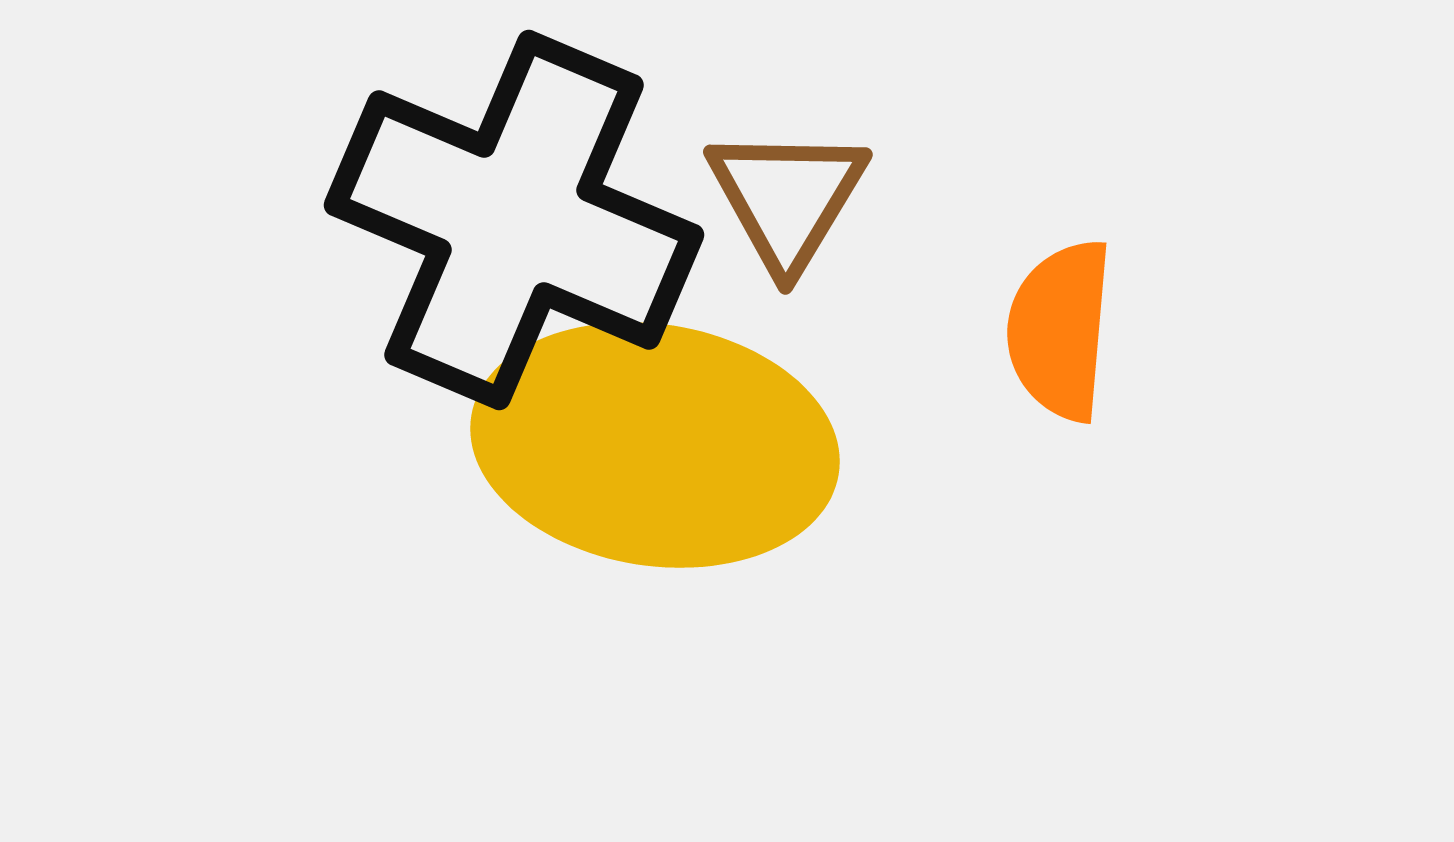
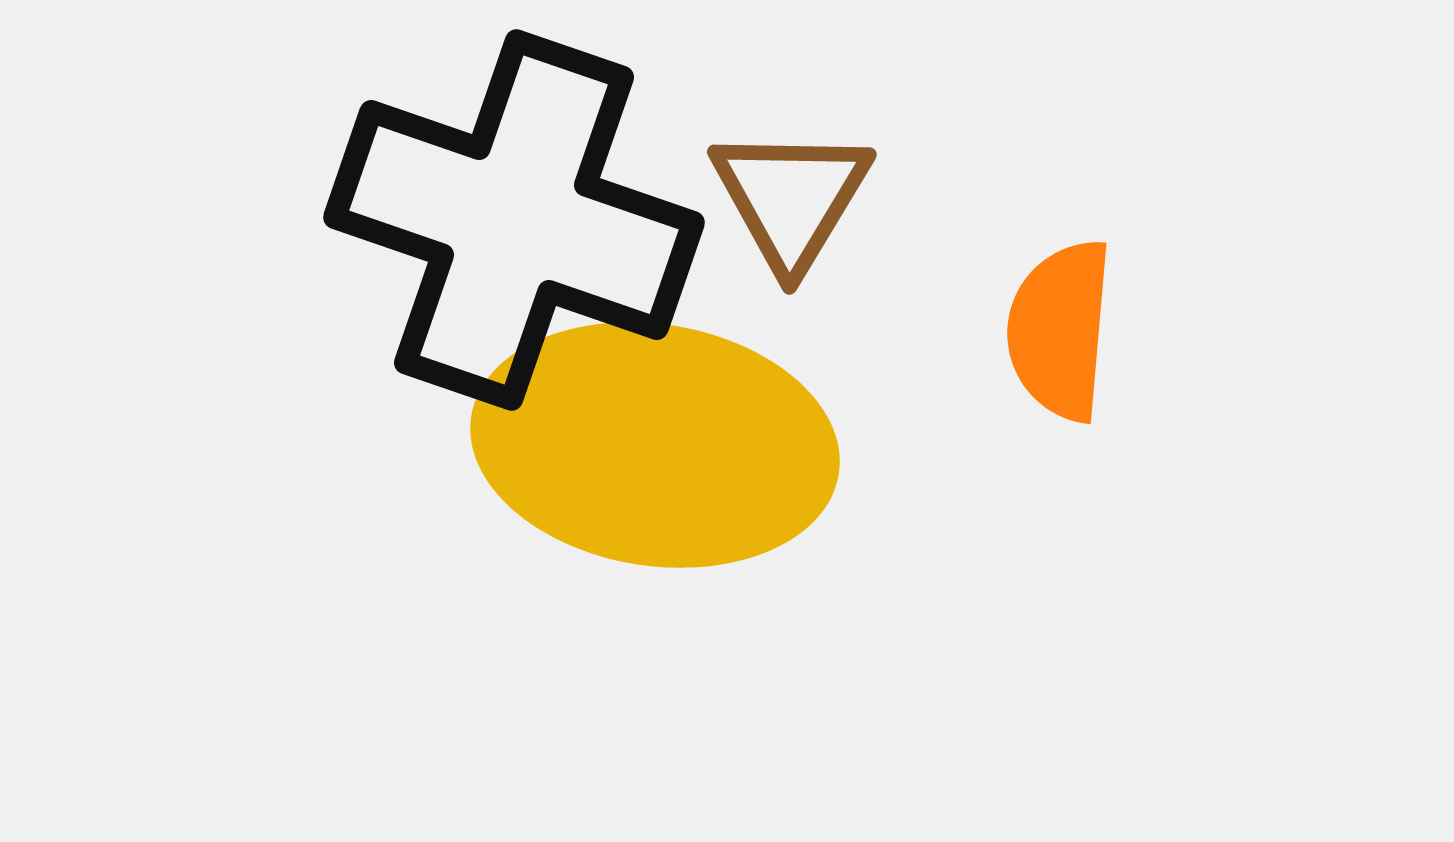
brown triangle: moved 4 px right
black cross: rotated 4 degrees counterclockwise
